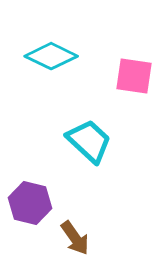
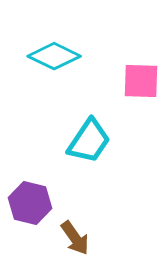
cyan diamond: moved 3 px right
pink square: moved 7 px right, 5 px down; rotated 6 degrees counterclockwise
cyan trapezoid: rotated 81 degrees clockwise
